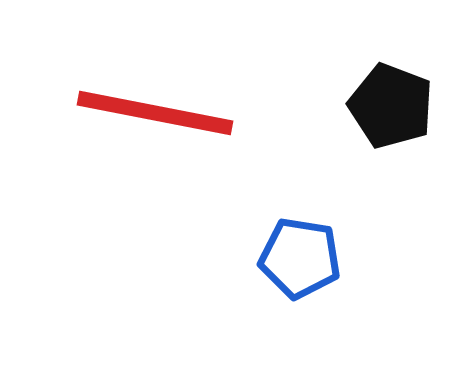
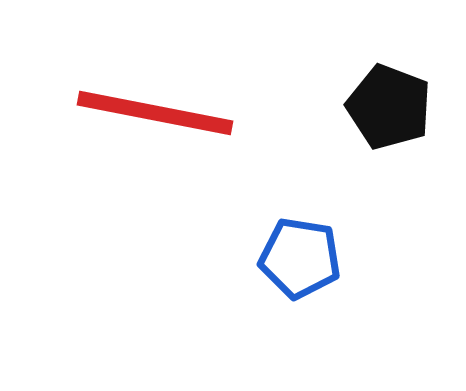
black pentagon: moved 2 px left, 1 px down
